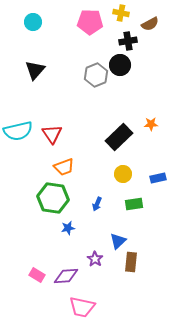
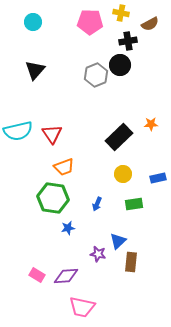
purple star: moved 3 px right, 5 px up; rotated 21 degrees counterclockwise
